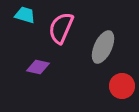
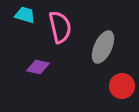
pink semicircle: moved 1 px left, 1 px up; rotated 144 degrees clockwise
